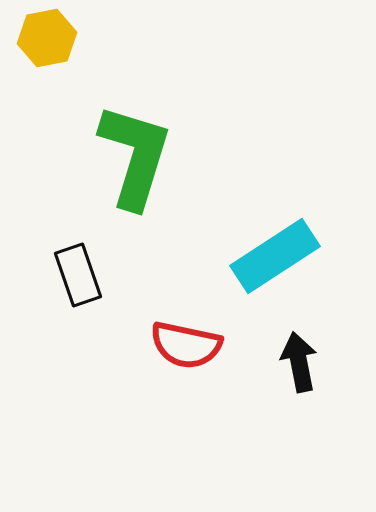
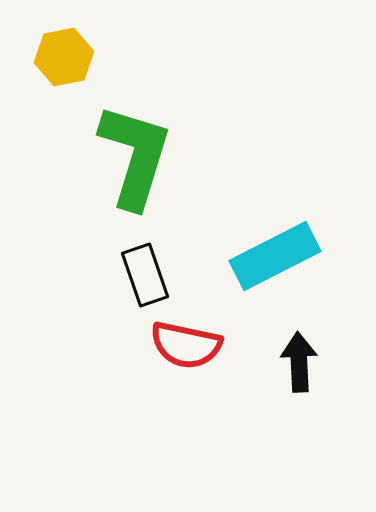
yellow hexagon: moved 17 px right, 19 px down
cyan rectangle: rotated 6 degrees clockwise
black rectangle: moved 67 px right
black arrow: rotated 8 degrees clockwise
